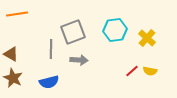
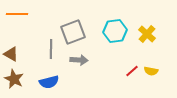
orange line: rotated 10 degrees clockwise
cyan hexagon: moved 1 px down
yellow cross: moved 4 px up
yellow semicircle: moved 1 px right
brown star: moved 1 px right, 1 px down
